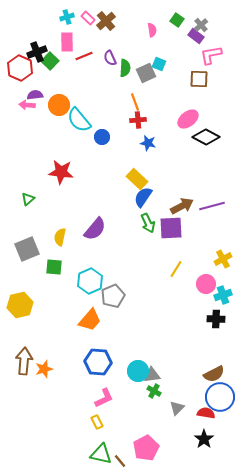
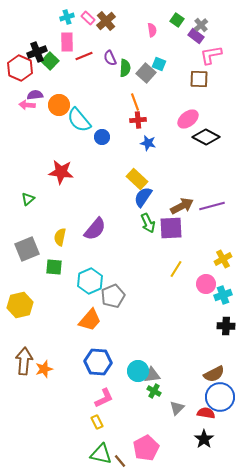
gray square at (146, 73): rotated 24 degrees counterclockwise
black cross at (216, 319): moved 10 px right, 7 px down
